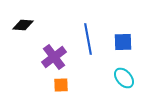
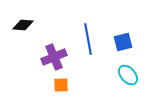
blue square: rotated 12 degrees counterclockwise
purple cross: rotated 15 degrees clockwise
cyan ellipse: moved 4 px right, 3 px up
